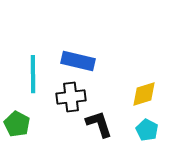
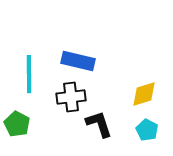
cyan line: moved 4 px left
